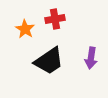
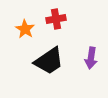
red cross: moved 1 px right
